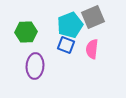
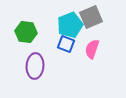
gray square: moved 2 px left
green hexagon: rotated 10 degrees clockwise
blue square: moved 1 px up
pink semicircle: rotated 12 degrees clockwise
